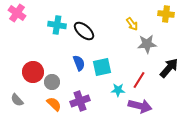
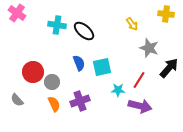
gray star: moved 2 px right, 4 px down; rotated 24 degrees clockwise
orange semicircle: rotated 21 degrees clockwise
